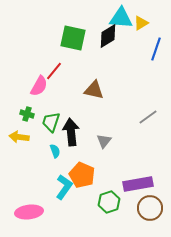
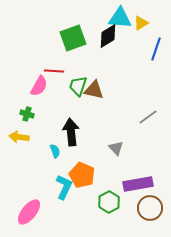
cyan triangle: moved 1 px left
green square: rotated 32 degrees counterclockwise
red line: rotated 54 degrees clockwise
green trapezoid: moved 27 px right, 36 px up
gray triangle: moved 12 px right, 7 px down; rotated 21 degrees counterclockwise
cyan L-shape: rotated 10 degrees counterclockwise
green hexagon: rotated 10 degrees counterclockwise
pink ellipse: rotated 44 degrees counterclockwise
